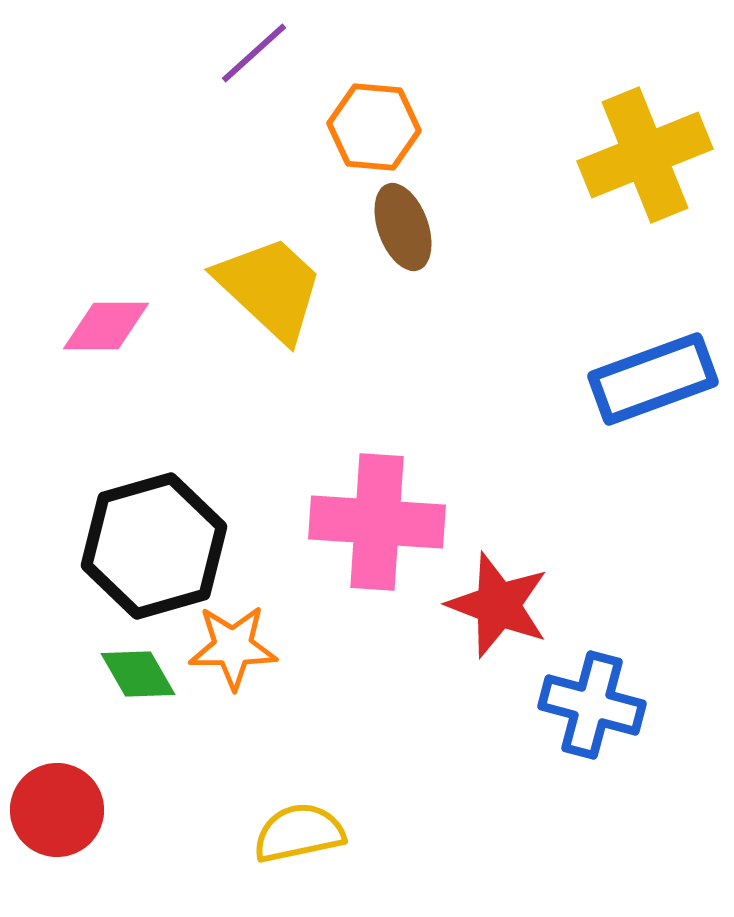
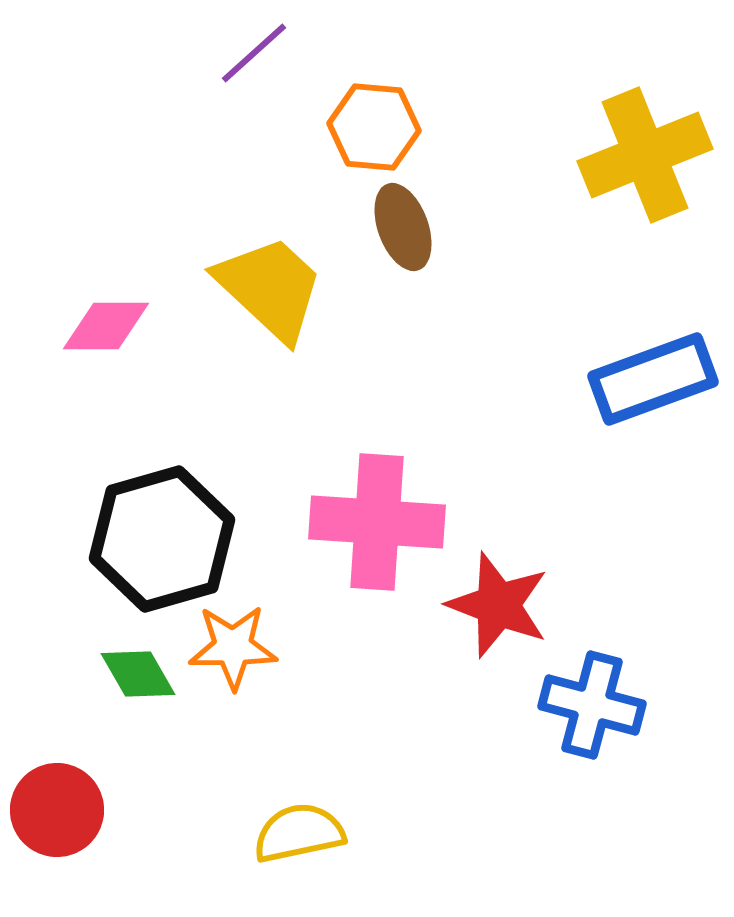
black hexagon: moved 8 px right, 7 px up
